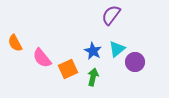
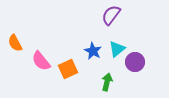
pink semicircle: moved 1 px left, 3 px down
green arrow: moved 14 px right, 5 px down
